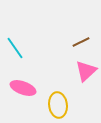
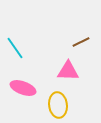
pink triangle: moved 18 px left; rotated 45 degrees clockwise
